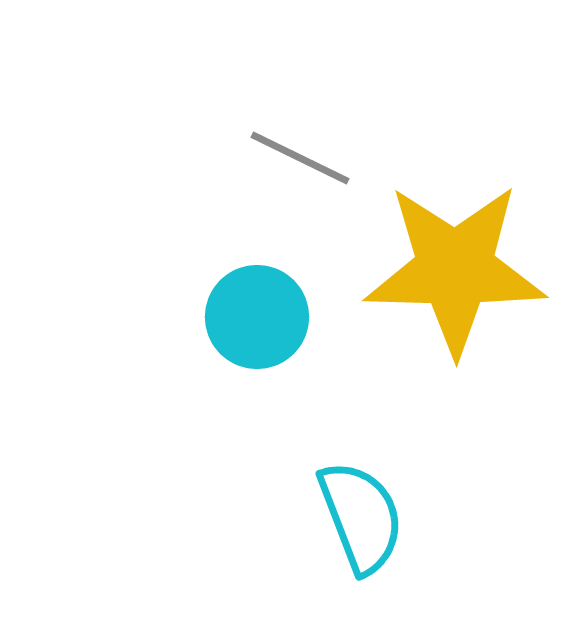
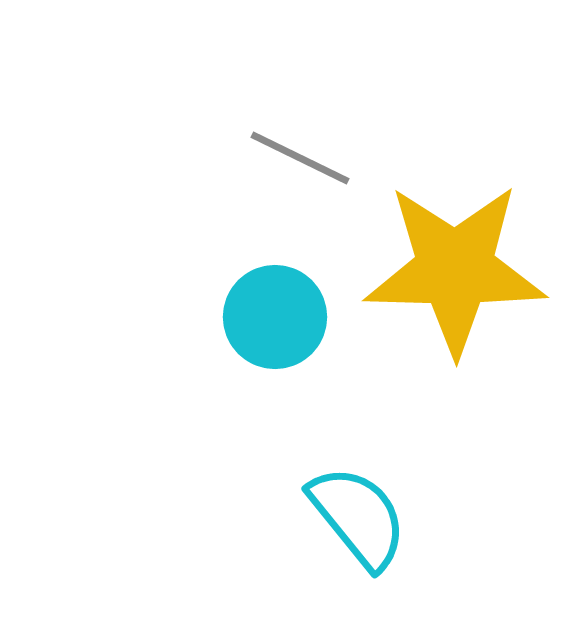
cyan circle: moved 18 px right
cyan semicircle: moved 3 px left; rotated 18 degrees counterclockwise
